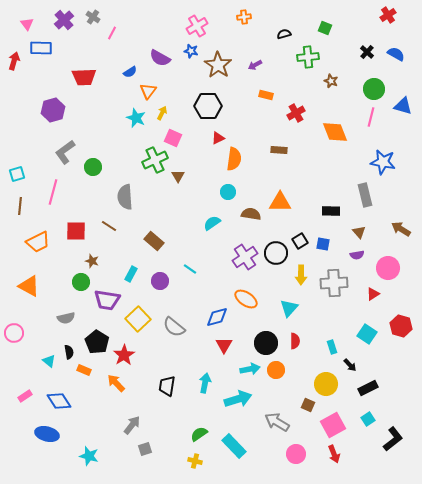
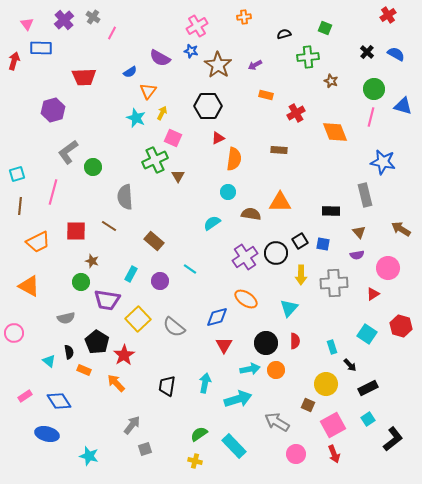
gray L-shape at (65, 152): moved 3 px right
